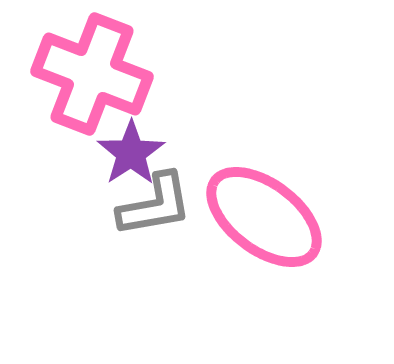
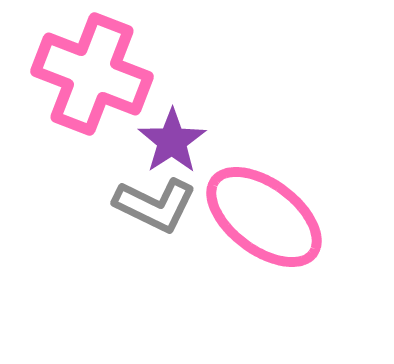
purple star: moved 41 px right, 12 px up
gray L-shape: rotated 36 degrees clockwise
